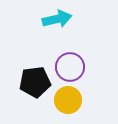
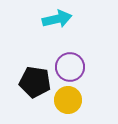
black pentagon: rotated 16 degrees clockwise
